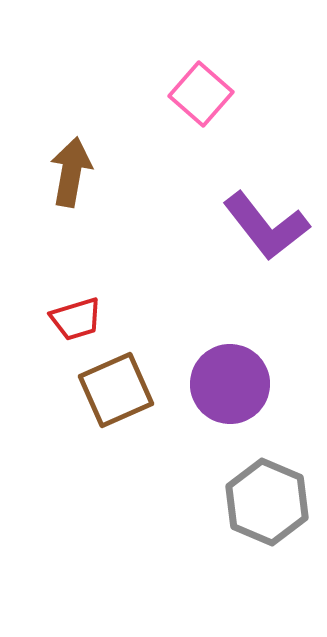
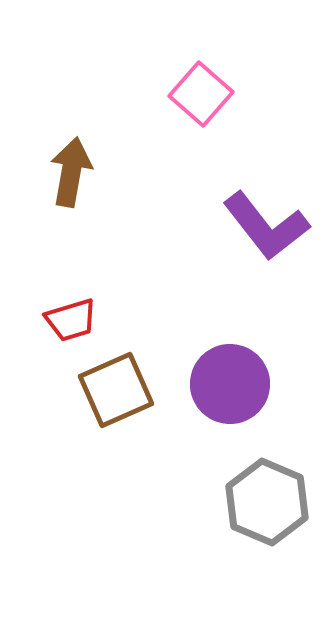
red trapezoid: moved 5 px left, 1 px down
